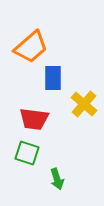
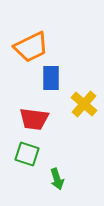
orange trapezoid: rotated 15 degrees clockwise
blue rectangle: moved 2 px left
green square: moved 1 px down
